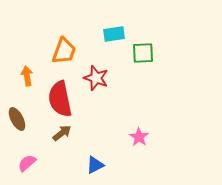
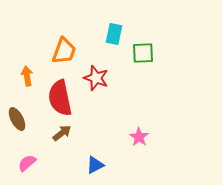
cyan rectangle: rotated 70 degrees counterclockwise
red semicircle: moved 1 px up
